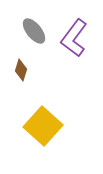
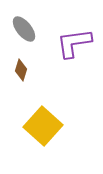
gray ellipse: moved 10 px left, 2 px up
purple L-shape: moved 5 px down; rotated 45 degrees clockwise
